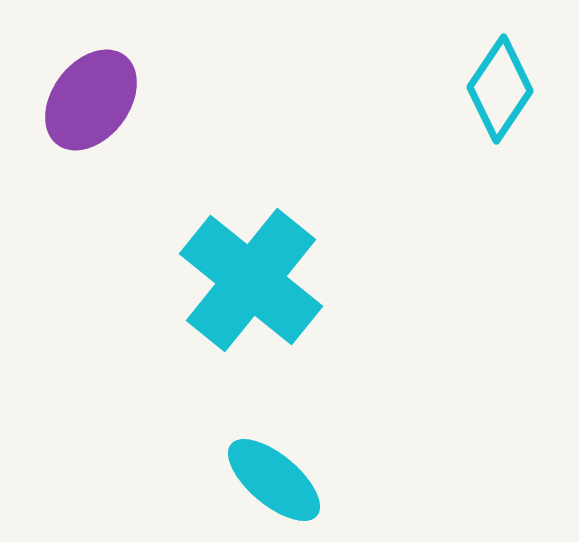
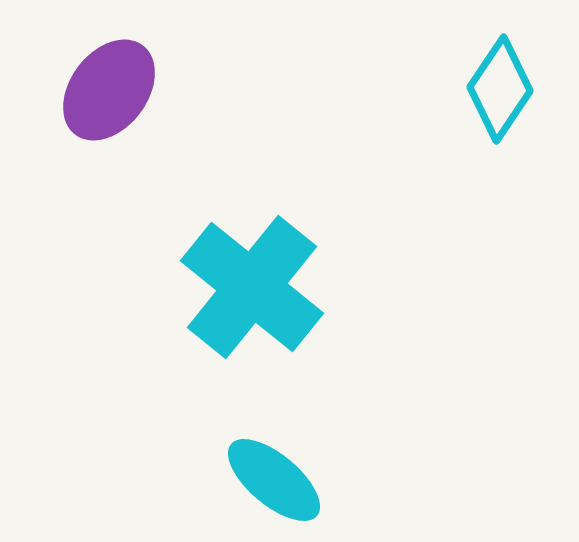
purple ellipse: moved 18 px right, 10 px up
cyan cross: moved 1 px right, 7 px down
